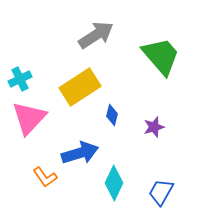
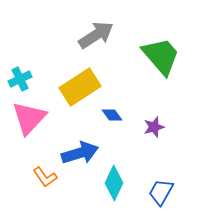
blue diamond: rotated 50 degrees counterclockwise
